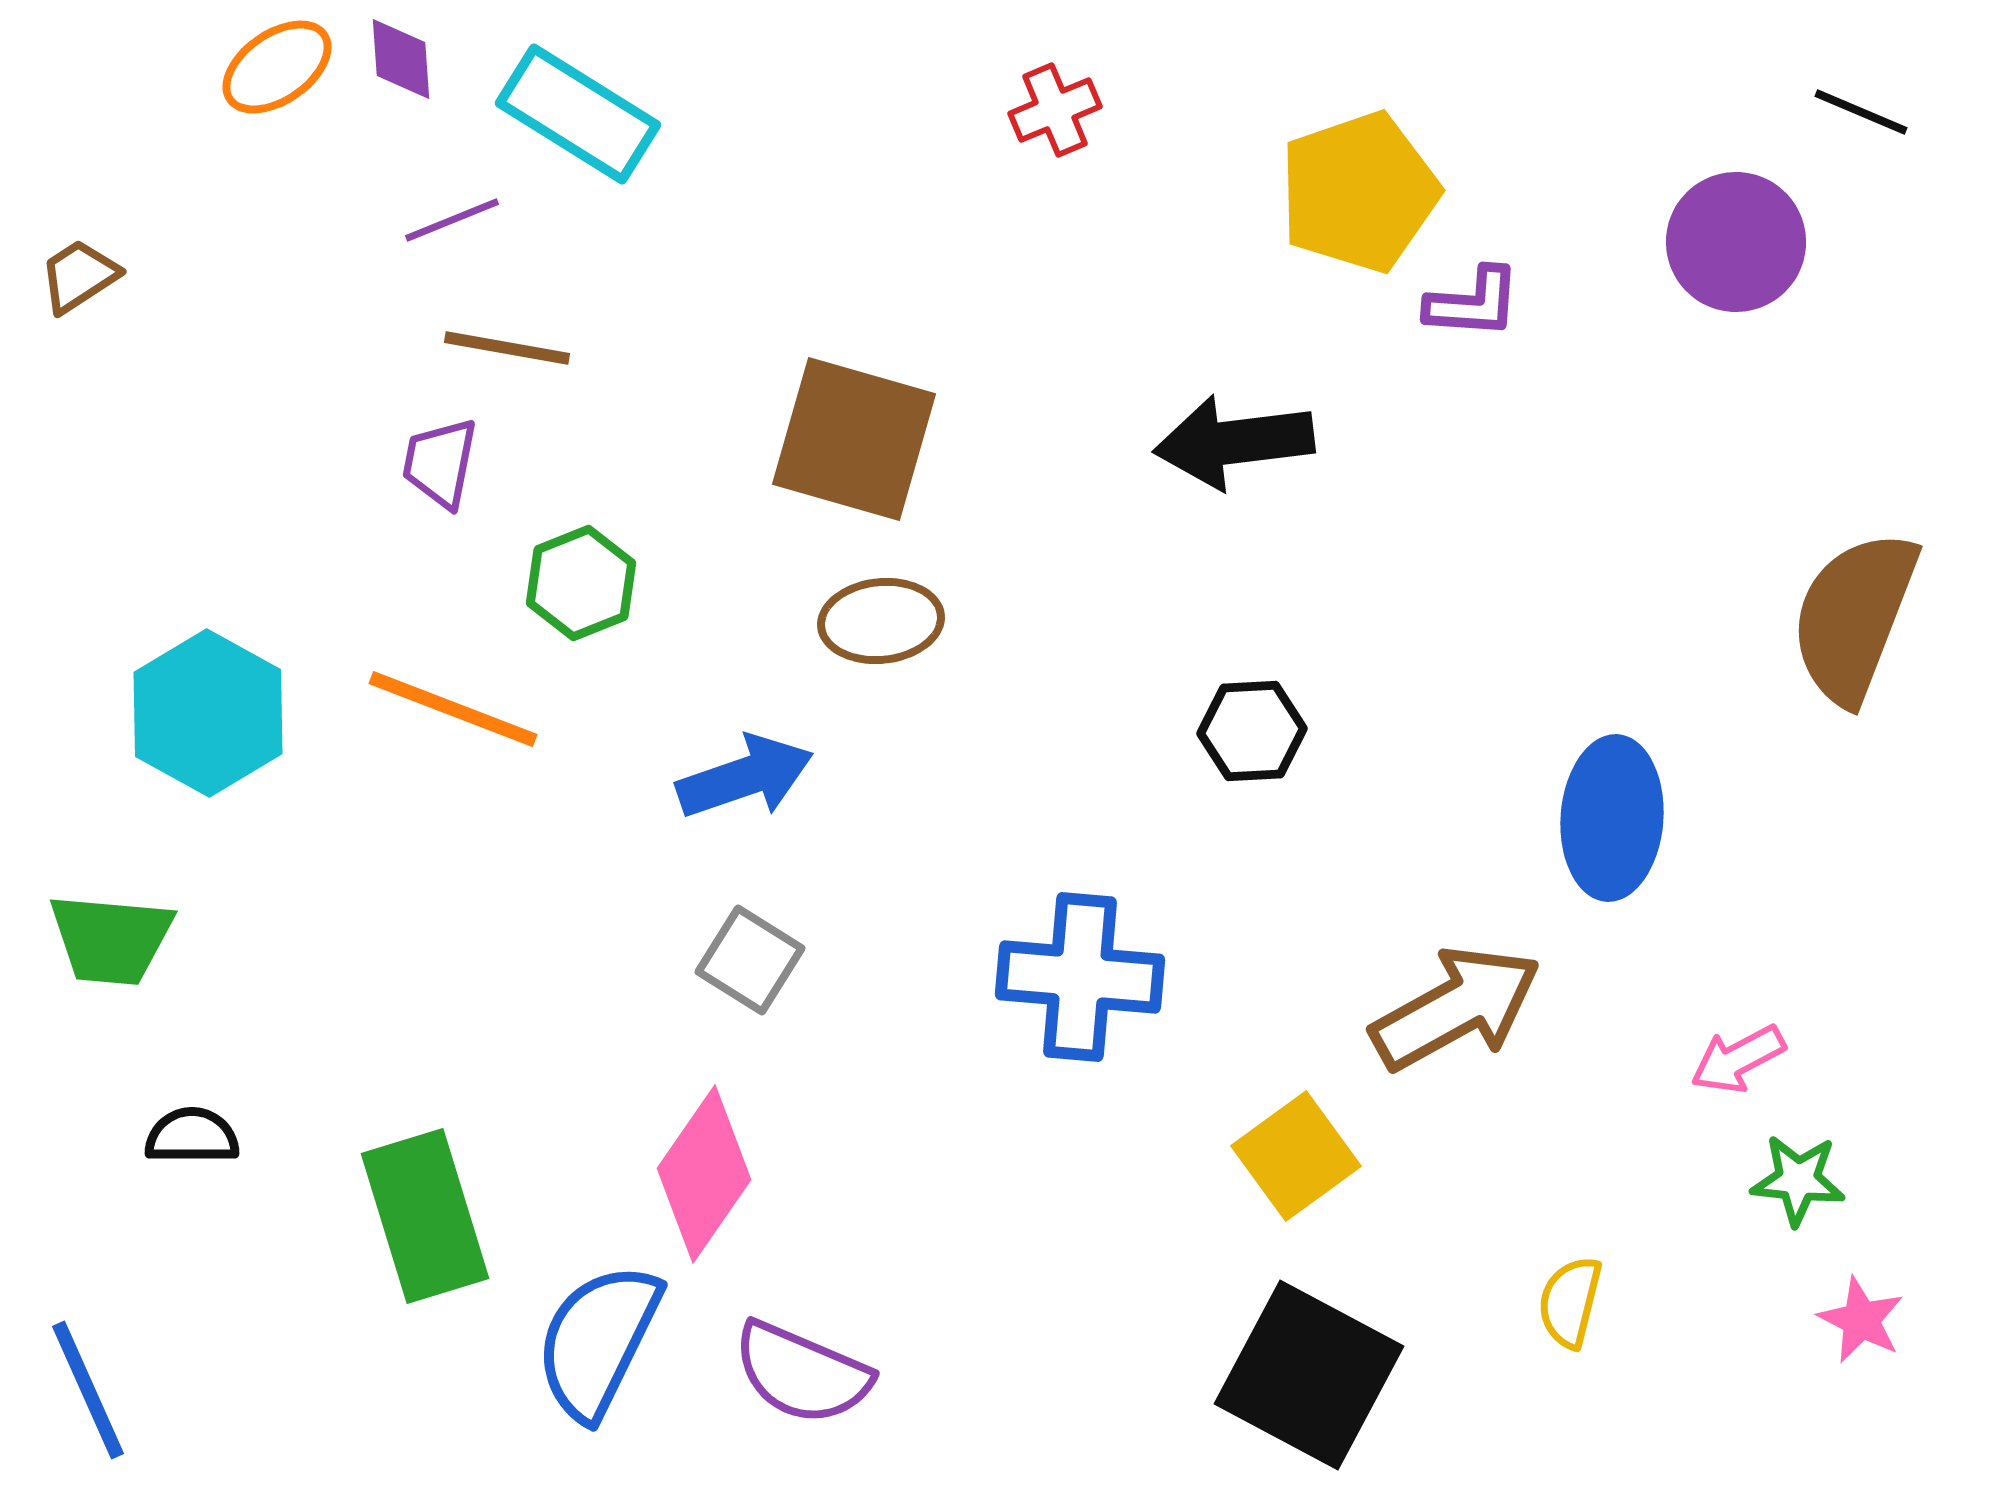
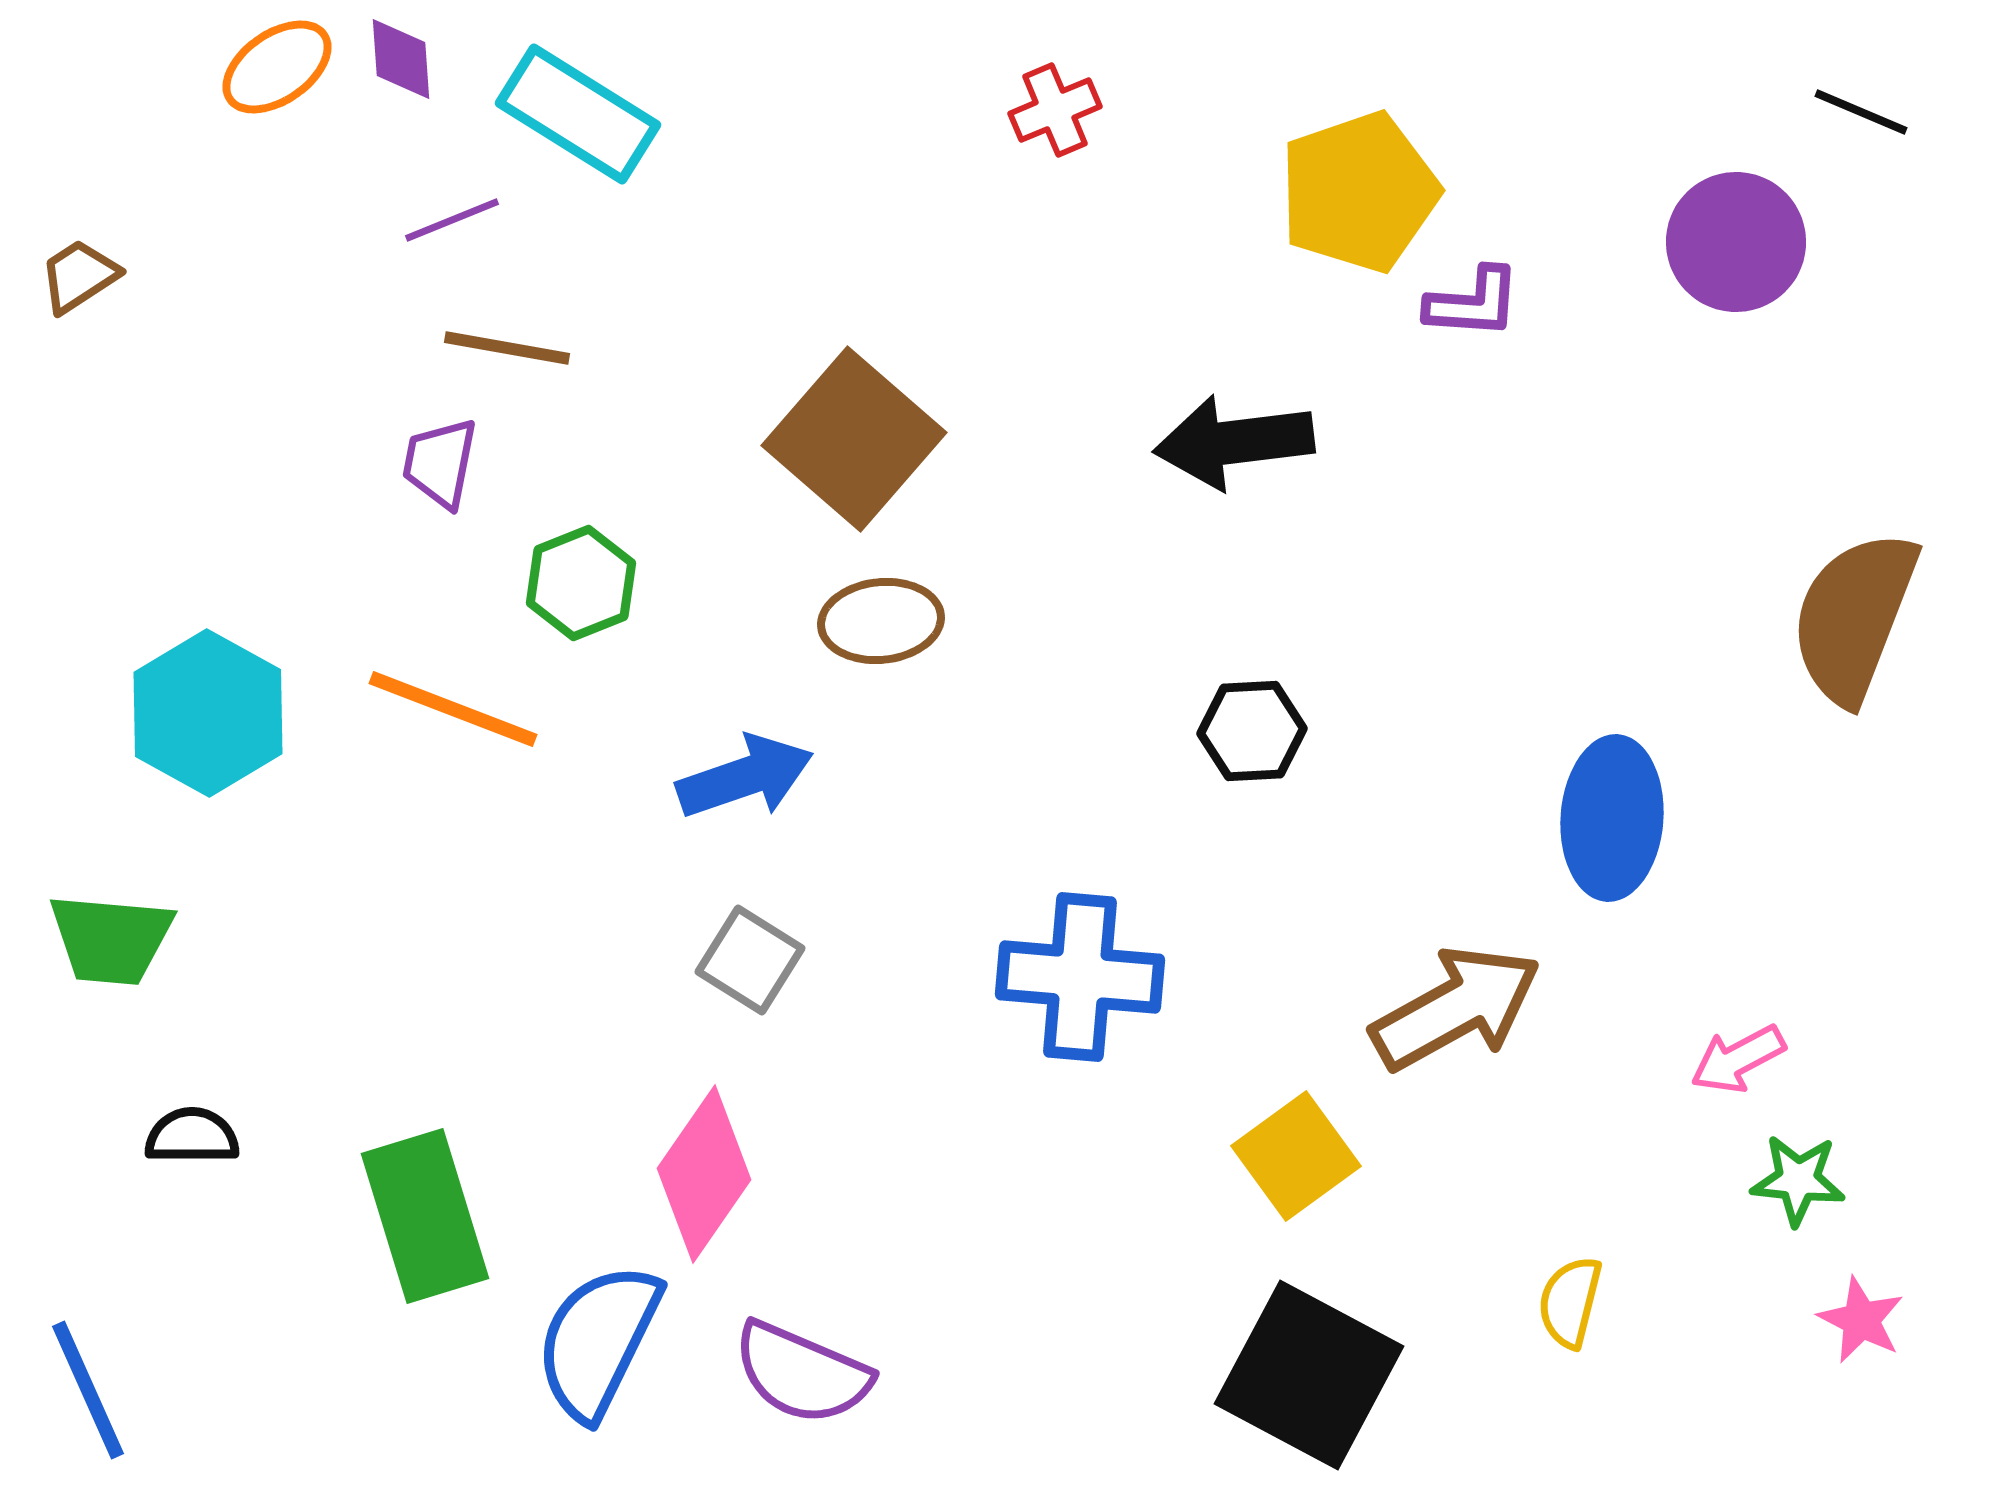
brown square: rotated 25 degrees clockwise
